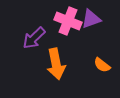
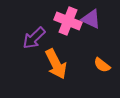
purple triangle: rotated 45 degrees clockwise
orange arrow: rotated 16 degrees counterclockwise
